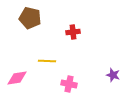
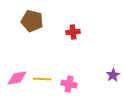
brown pentagon: moved 2 px right, 3 px down
yellow line: moved 5 px left, 18 px down
purple star: rotated 24 degrees clockwise
